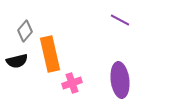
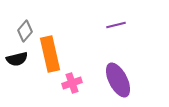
purple line: moved 4 px left, 5 px down; rotated 42 degrees counterclockwise
black semicircle: moved 2 px up
purple ellipse: moved 2 px left; rotated 20 degrees counterclockwise
